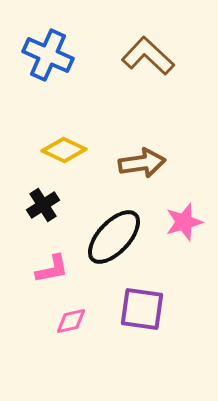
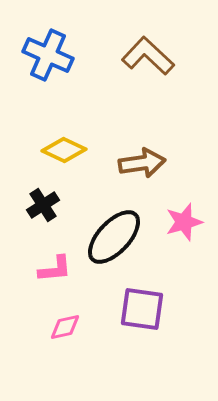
pink L-shape: moved 3 px right; rotated 6 degrees clockwise
pink diamond: moved 6 px left, 6 px down
